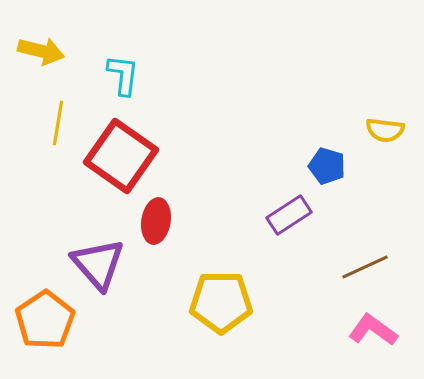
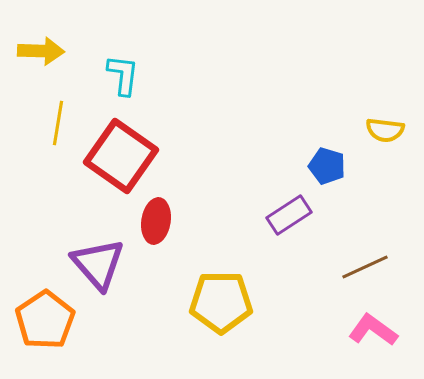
yellow arrow: rotated 12 degrees counterclockwise
